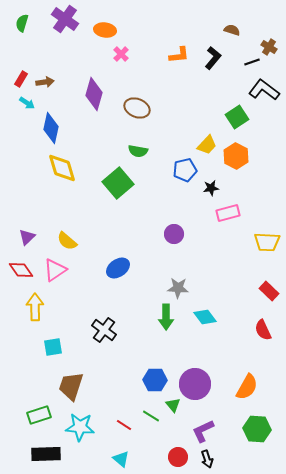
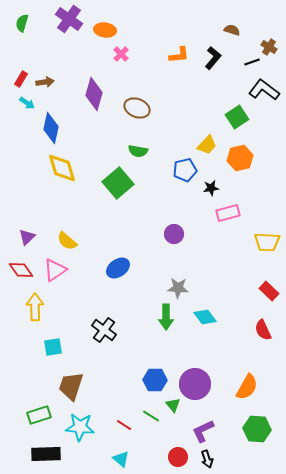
purple cross at (65, 19): moved 4 px right
orange hexagon at (236, 156): moved 4 px right, 2 px down; rotated 20 degrees clockwise
